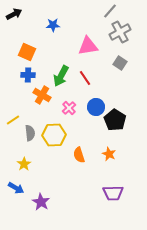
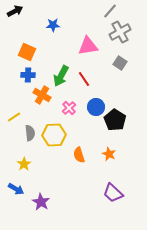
black arrow: moved 1 px right, 3 px up
red line: moved 1 px left, 1 px down
yellow line: moved 1 px right, 3 px up
blue arrow: moved 1 px down
purple trapezoid: rotated 45 degrees clockwise
